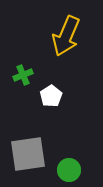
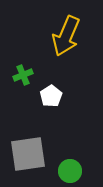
green circle: moved 1 px right, 1 px down
